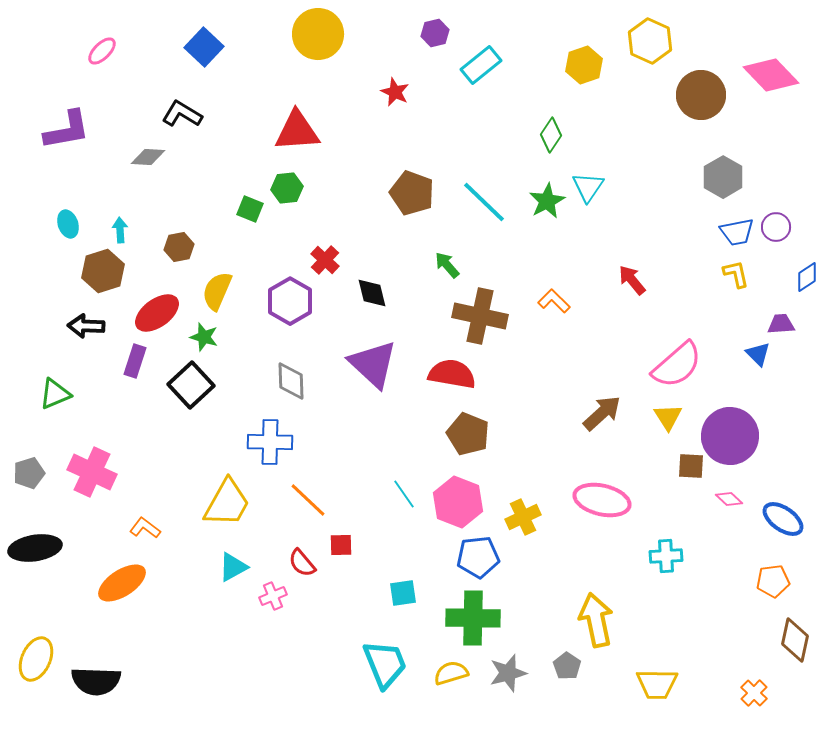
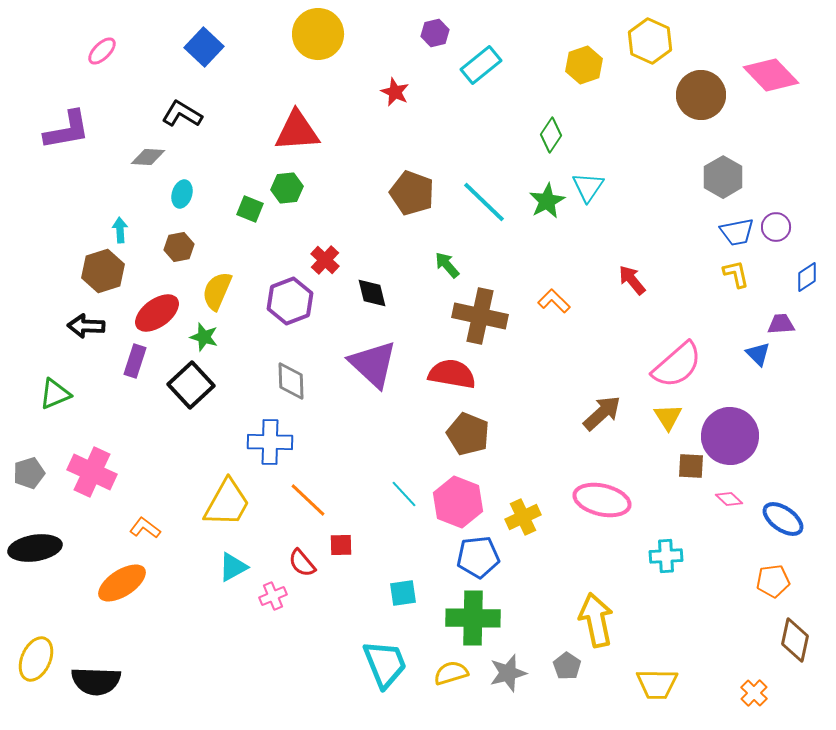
cyan ellipse at (68, 224): moved 114 px right, 30 px up; rotated 36 degrees clockwise
purple hexagon at (290, 301): rotated 9 degrees clockwise
cyan line at (404, 494): rotated 8 degrees counterclockwise
